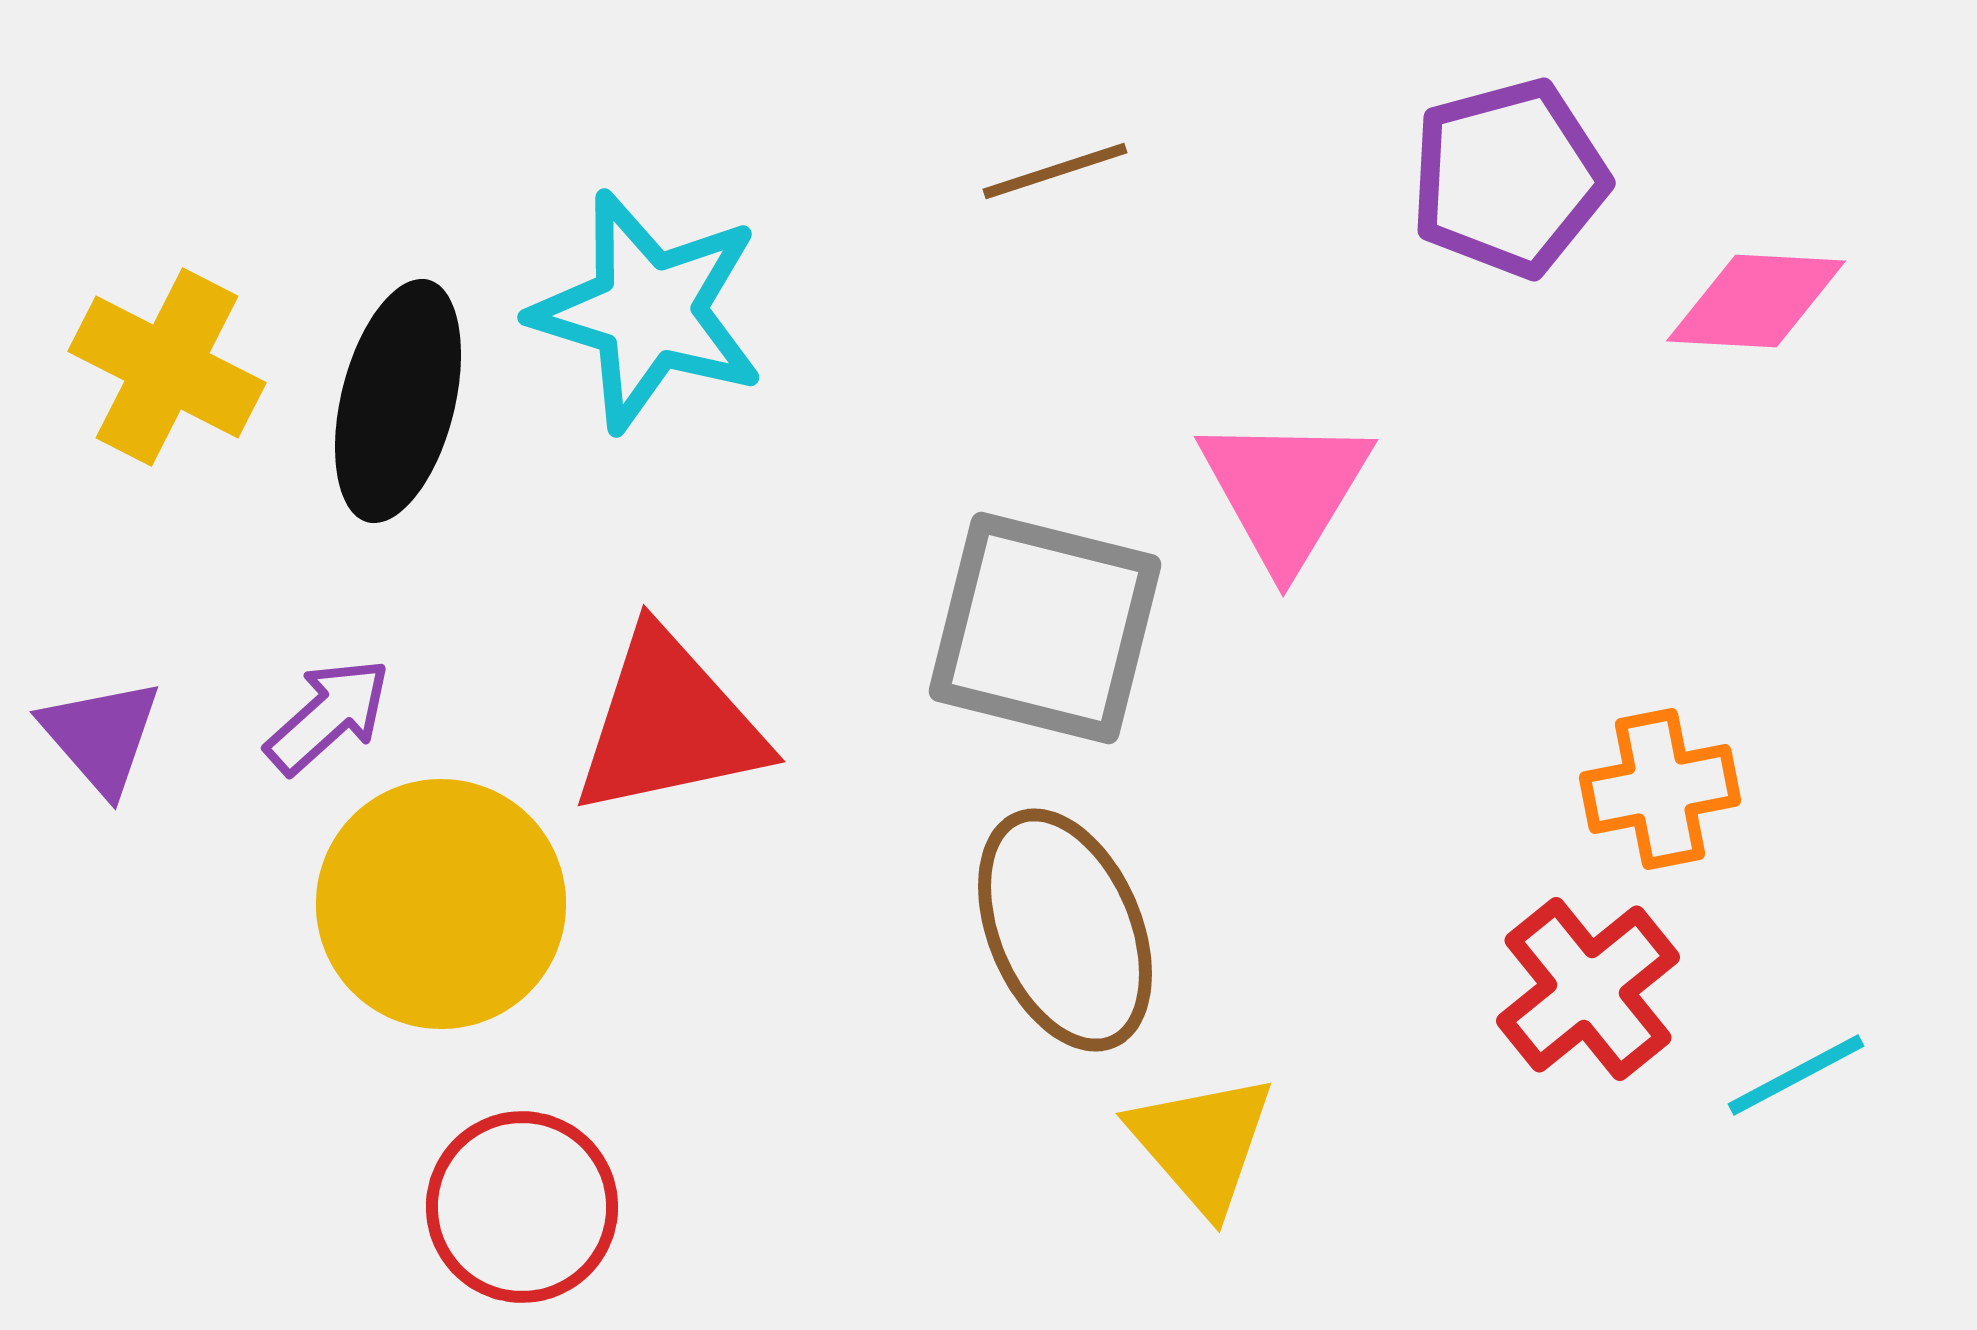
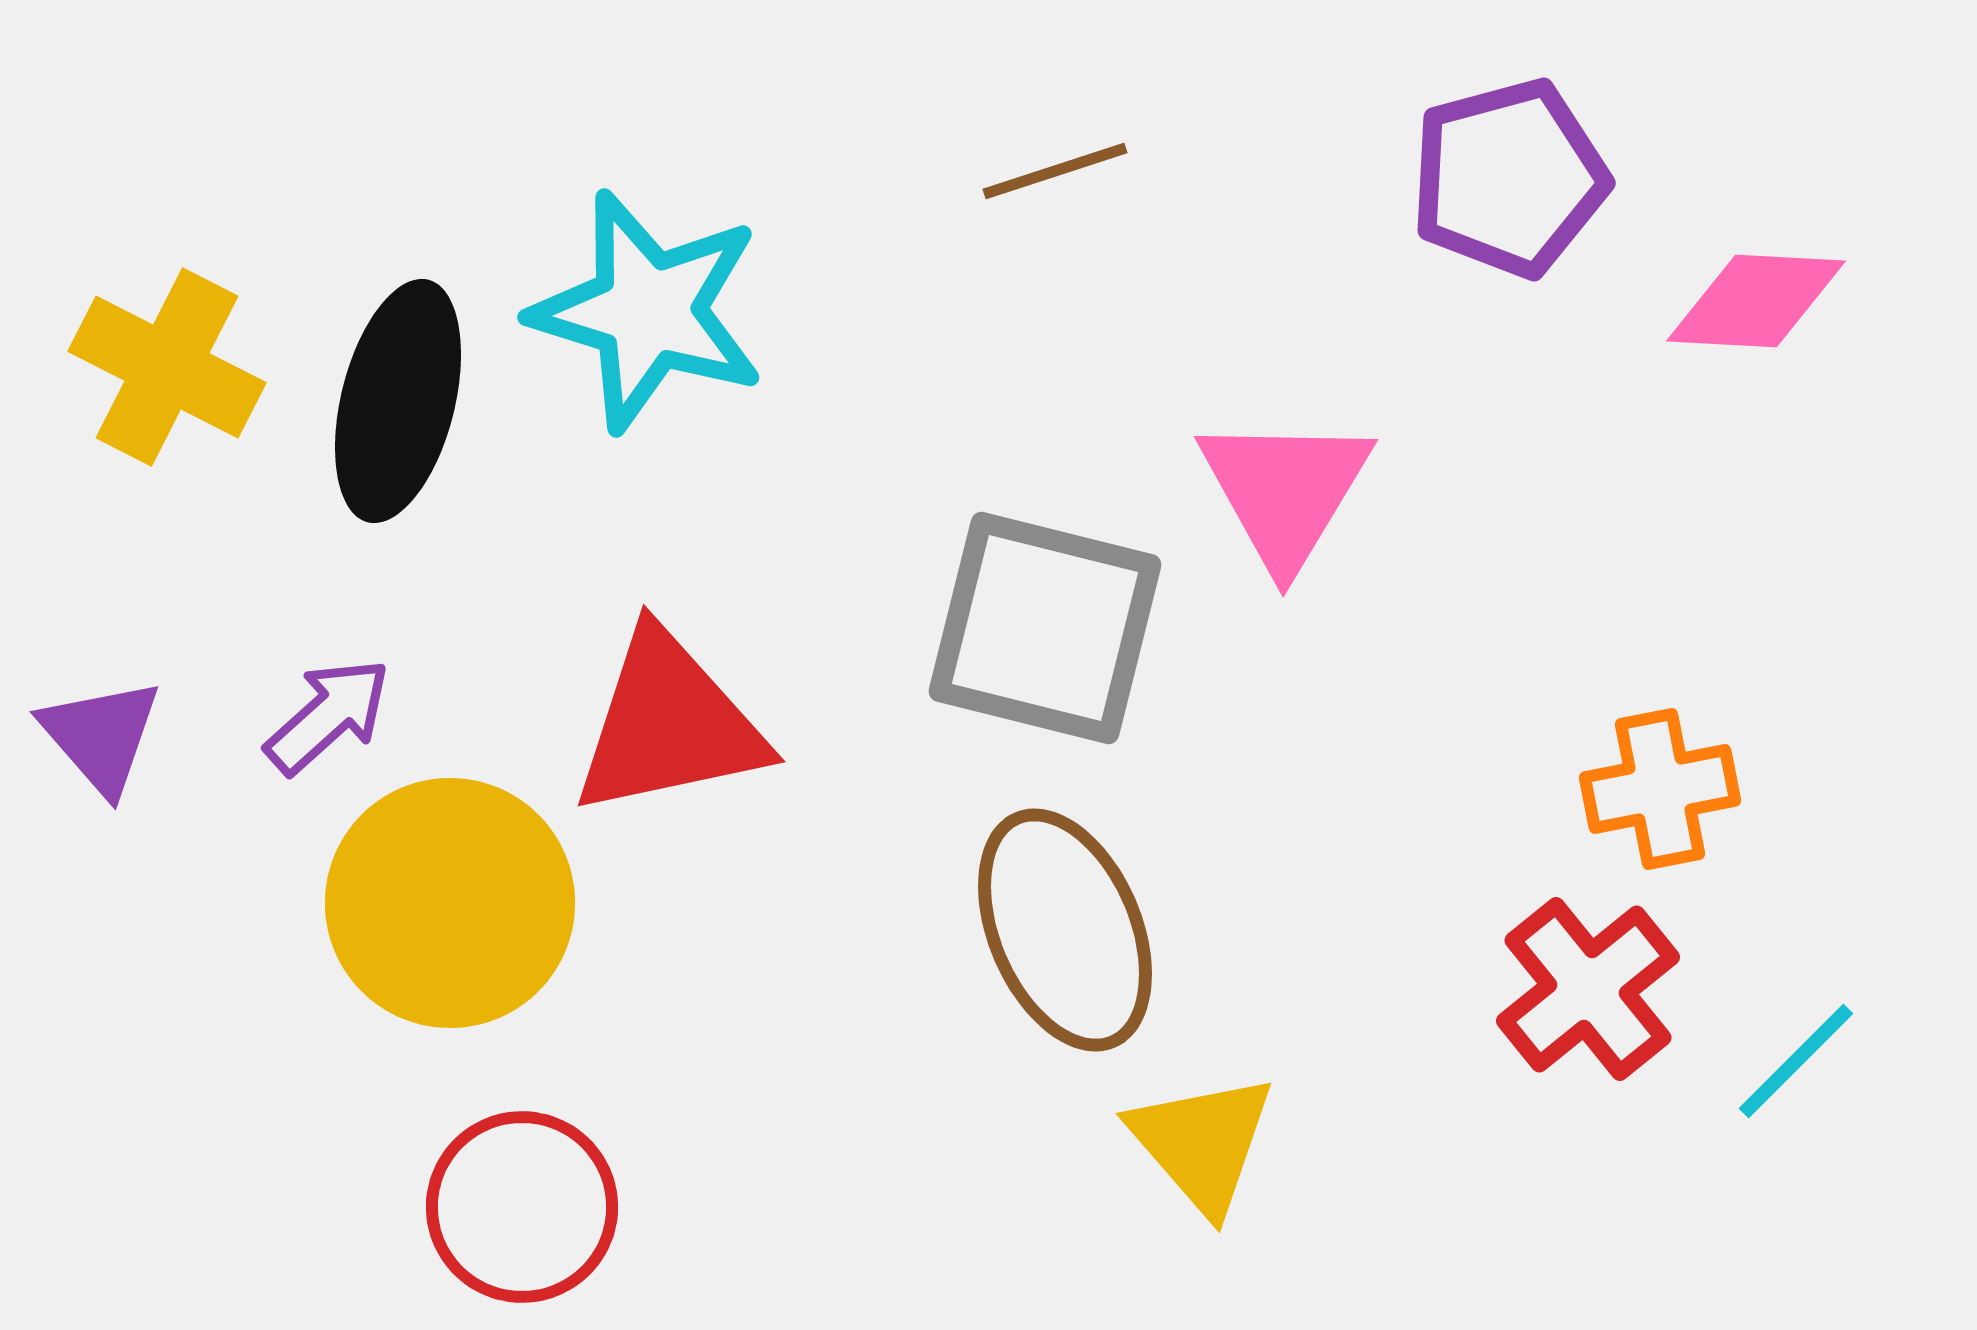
yellow circle: moved 9 px right, 1 px up
cyan line: moved 14 px up; rotated 17 degrees counterclockwise
